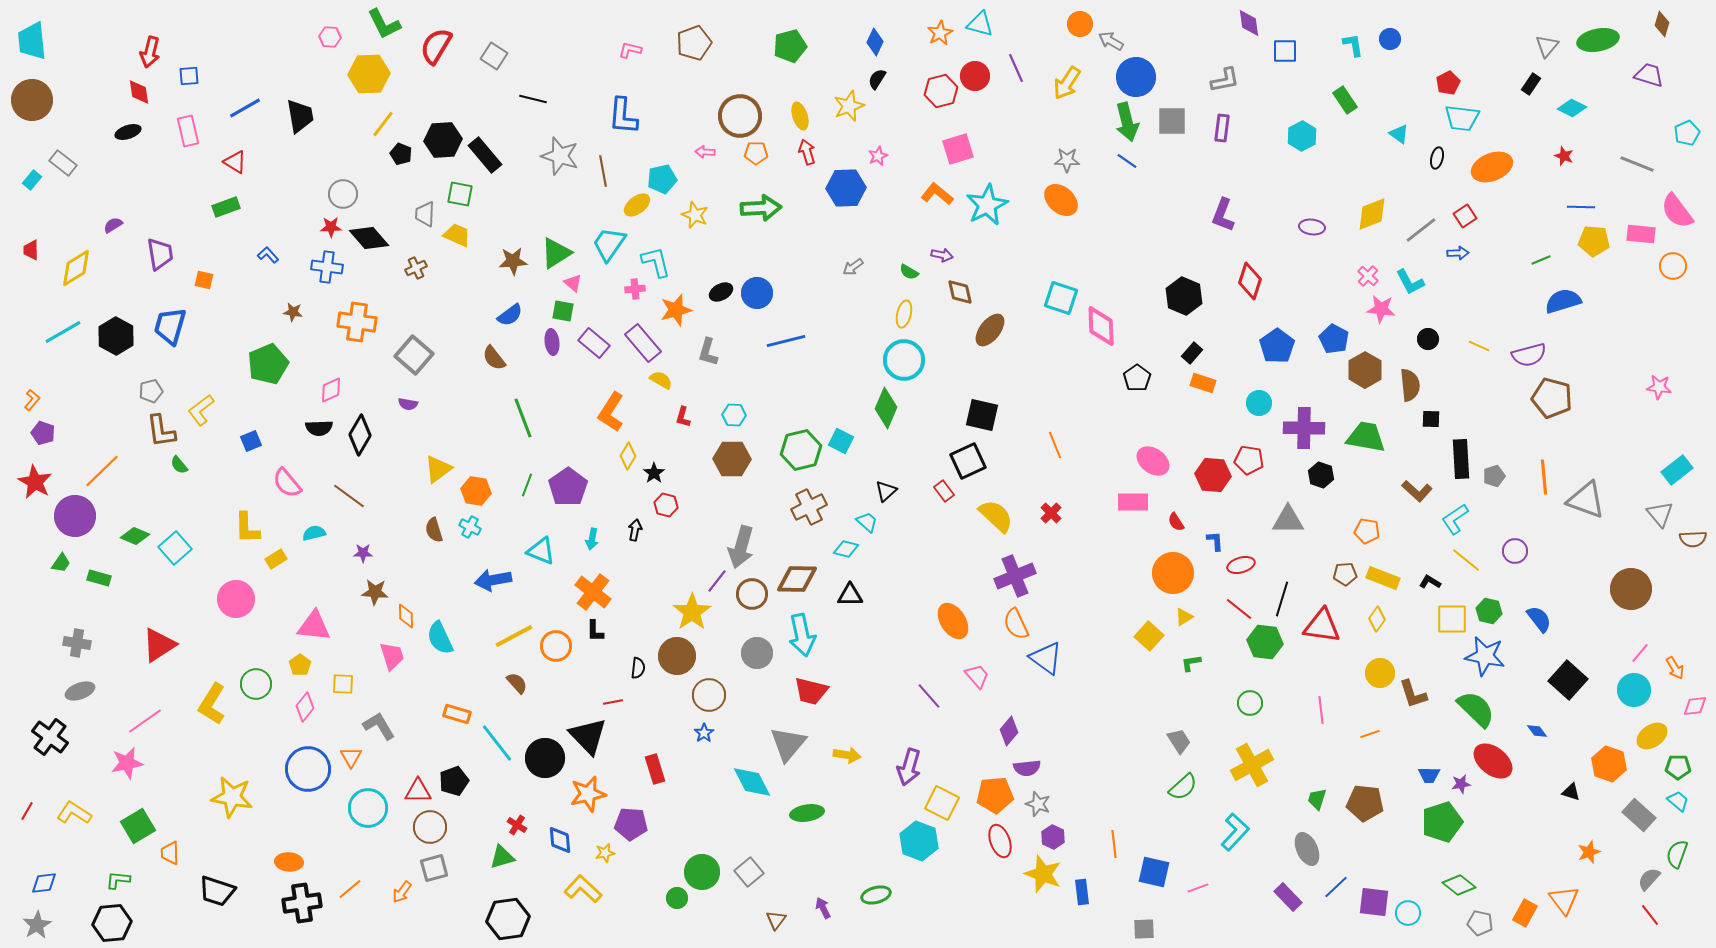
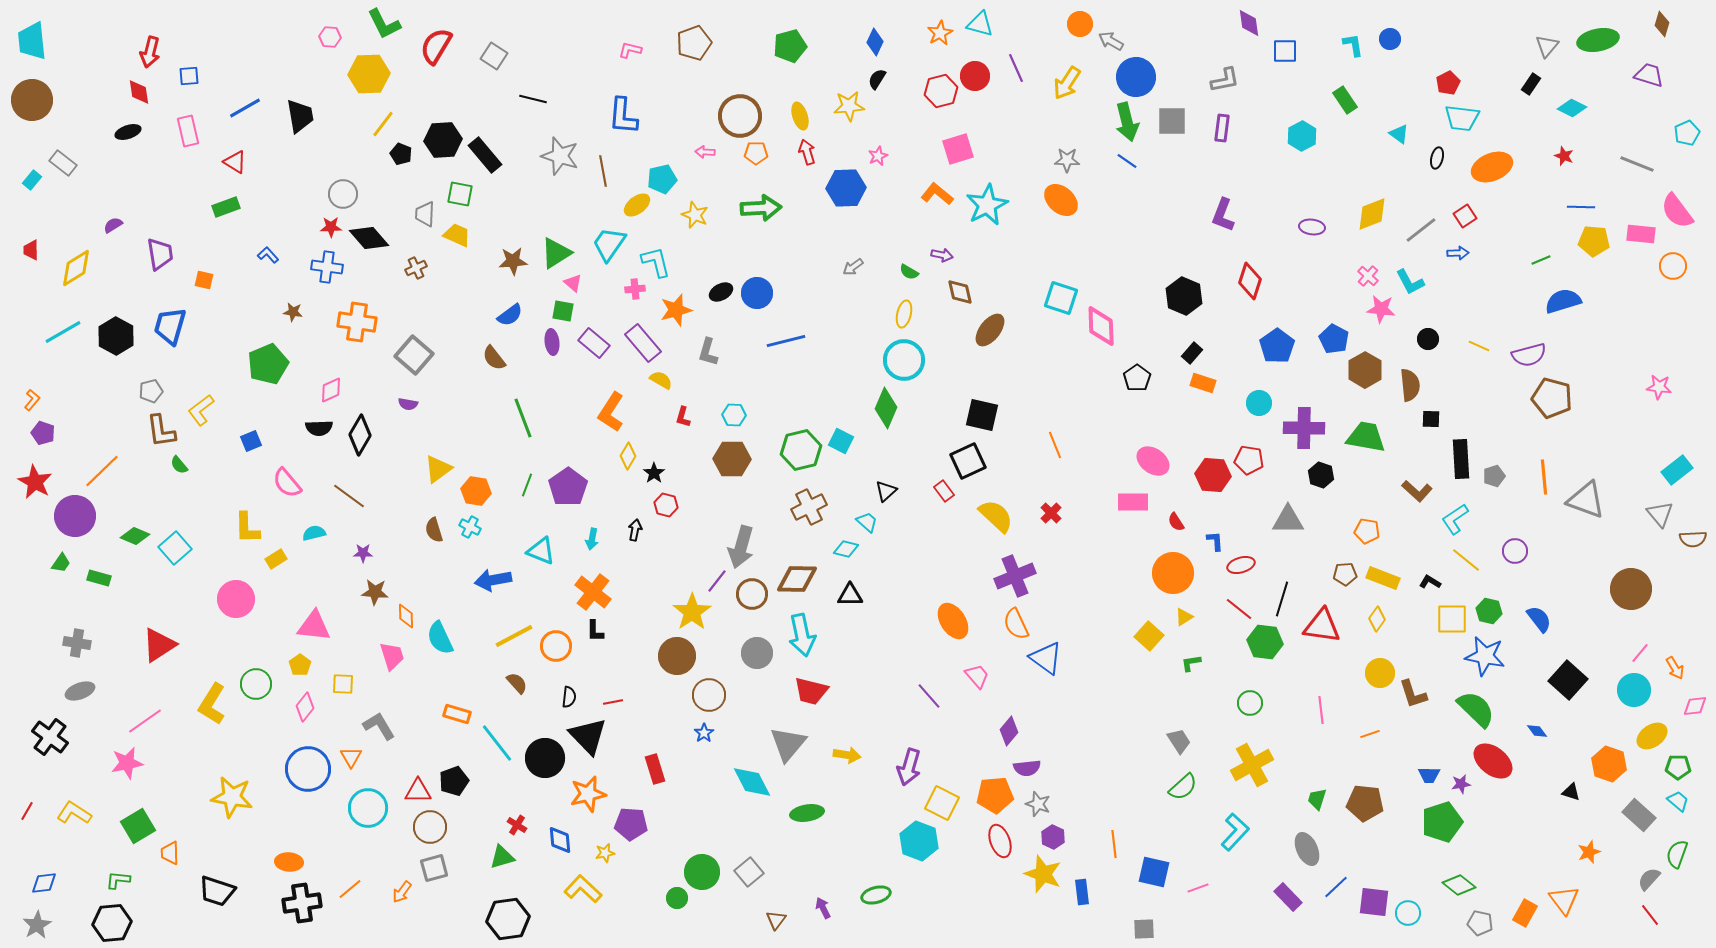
yellow star at (849, 106): rotated 16 degrees clockwise
black semicircle at (638, 668): moved 69 px left, 29 px down
